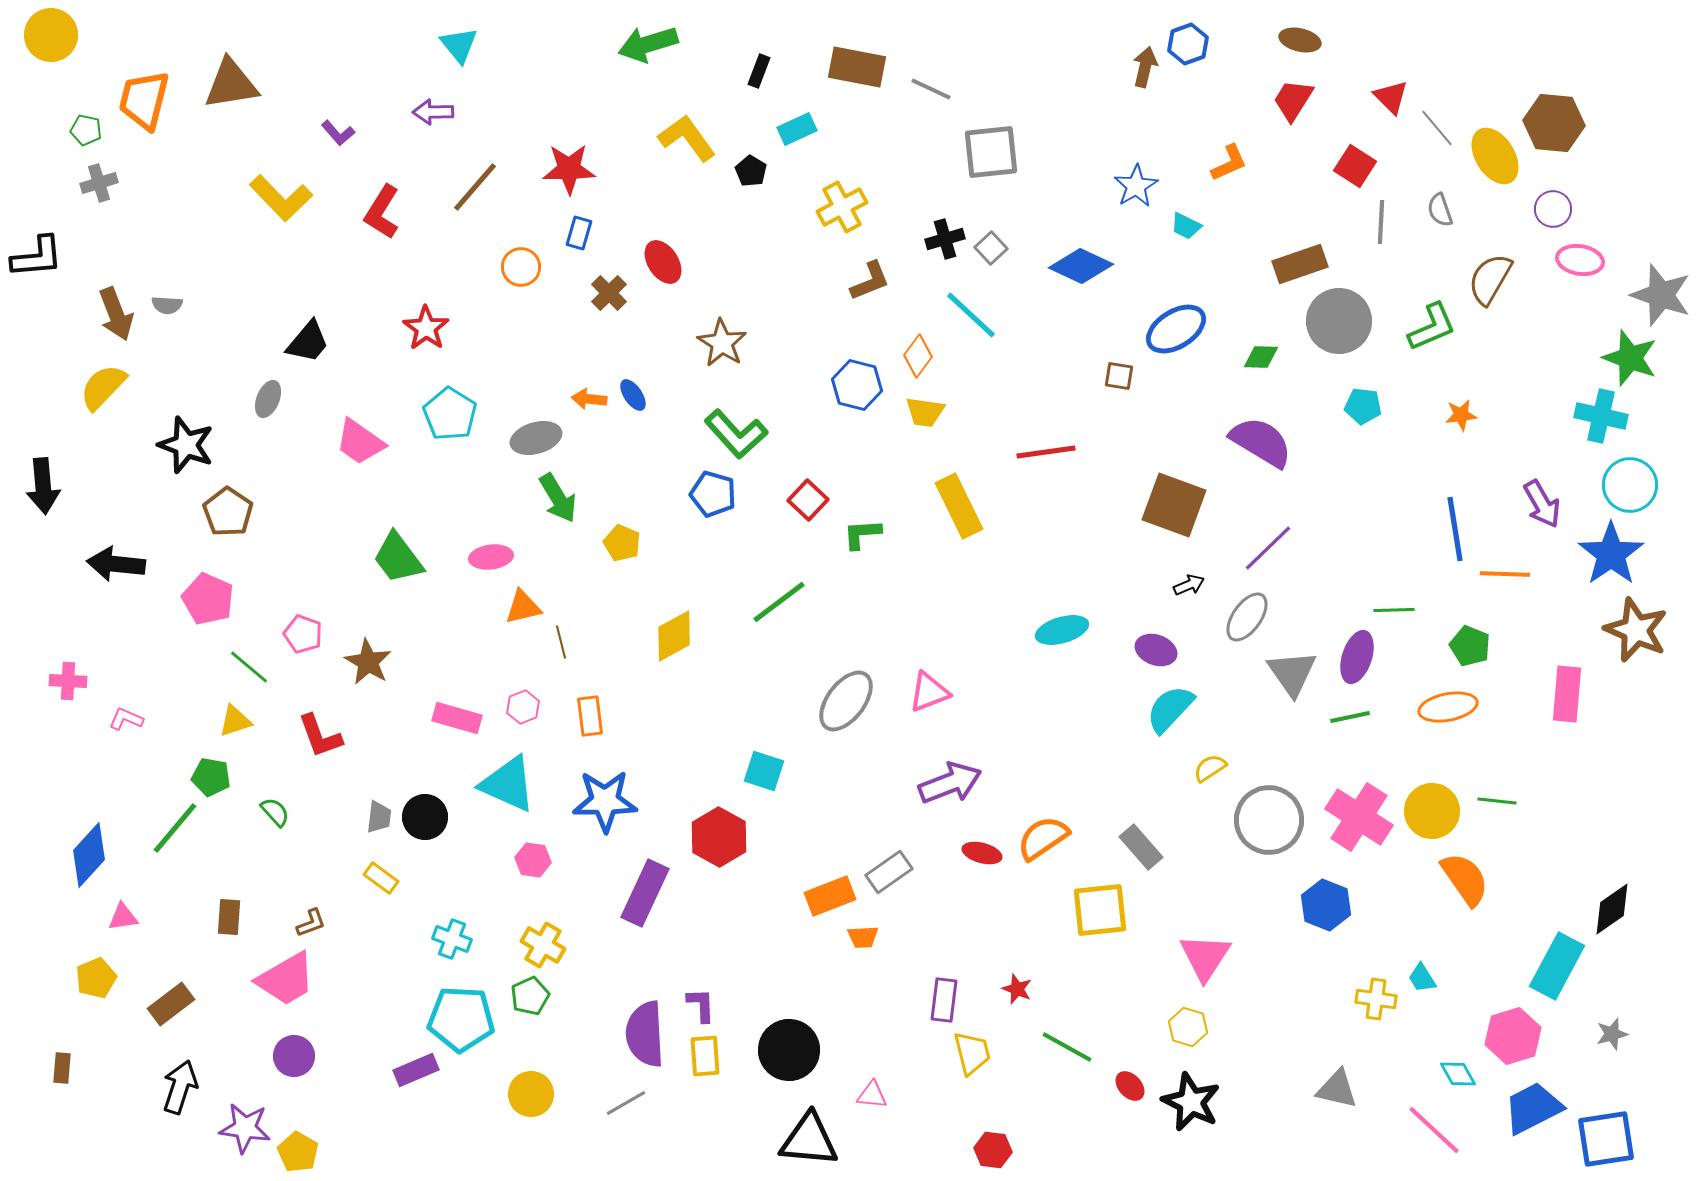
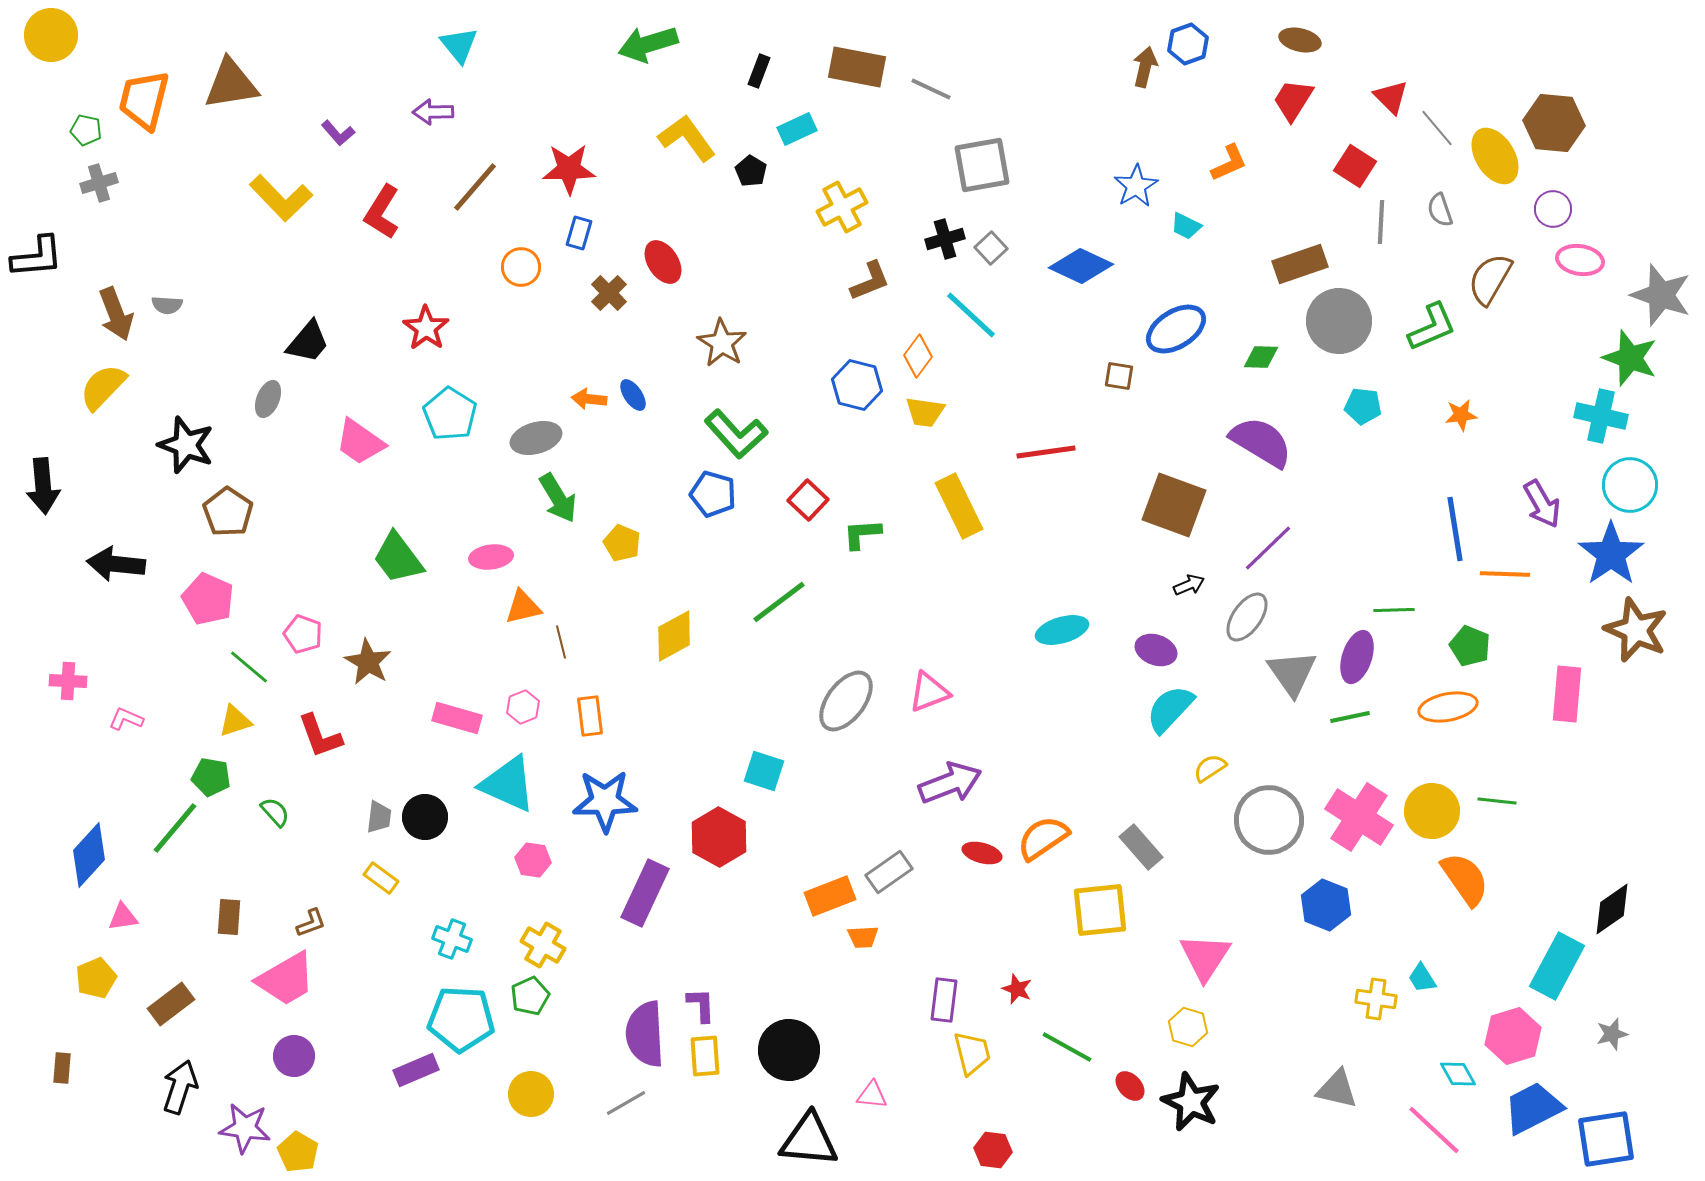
gray square at (991, 152): moved 9 px left, 13 px down; rotated 4 degrees counterclockwise
